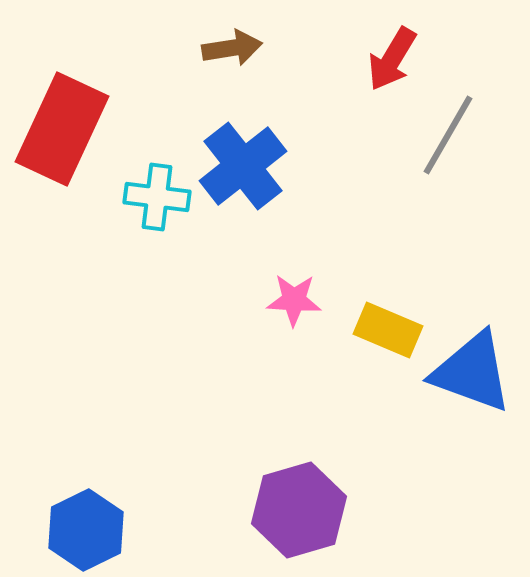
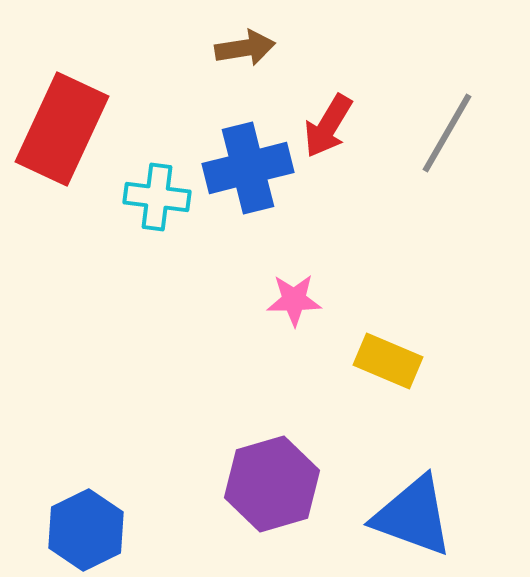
brown arrow: moved 13 px right
red arrow: moved 64 px left, 67 px down
gray line: moved 1 px left, 2 px up
blue cross: moved 5 px right, 2 px down; rotated 24 degrees clockwise
pink star: rotated 4 degrees counterclockwise
yellow rectangle: moved 31 px down
blue triangle: moved 59 px left, 144 px down
purple hexagon: moved 27 px left, 26 px up
